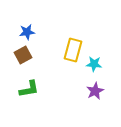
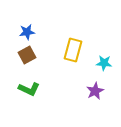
brown square: moved 4 px right
cyan star: moved 10 px right, 1 px up
green L-shape: rotated 35 degrees clockwise
